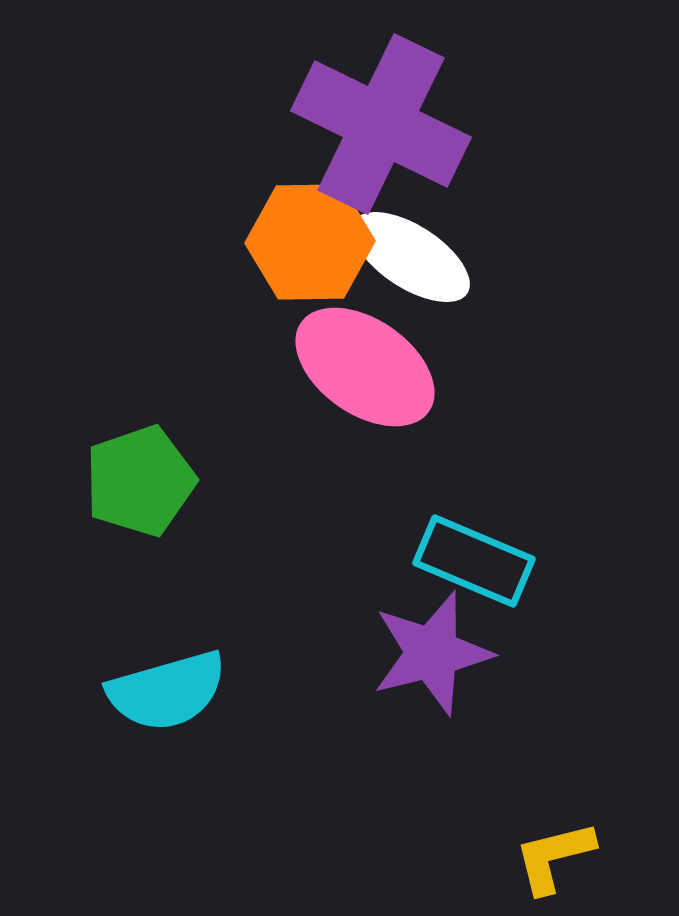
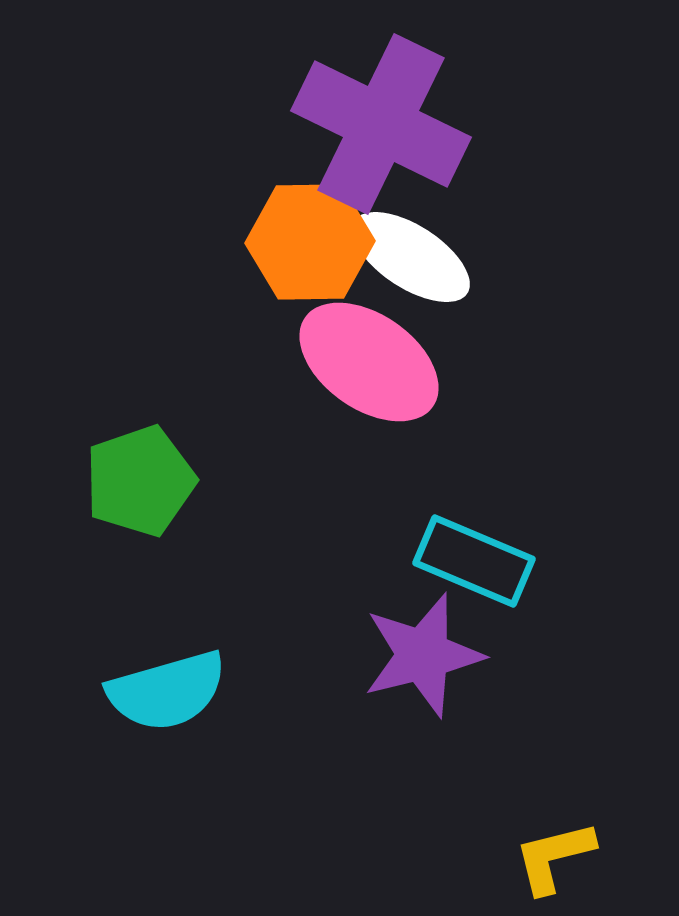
pink ellipse: moved 4 px right, 5 px up
purple star: moved 9 px left, 2 px down
